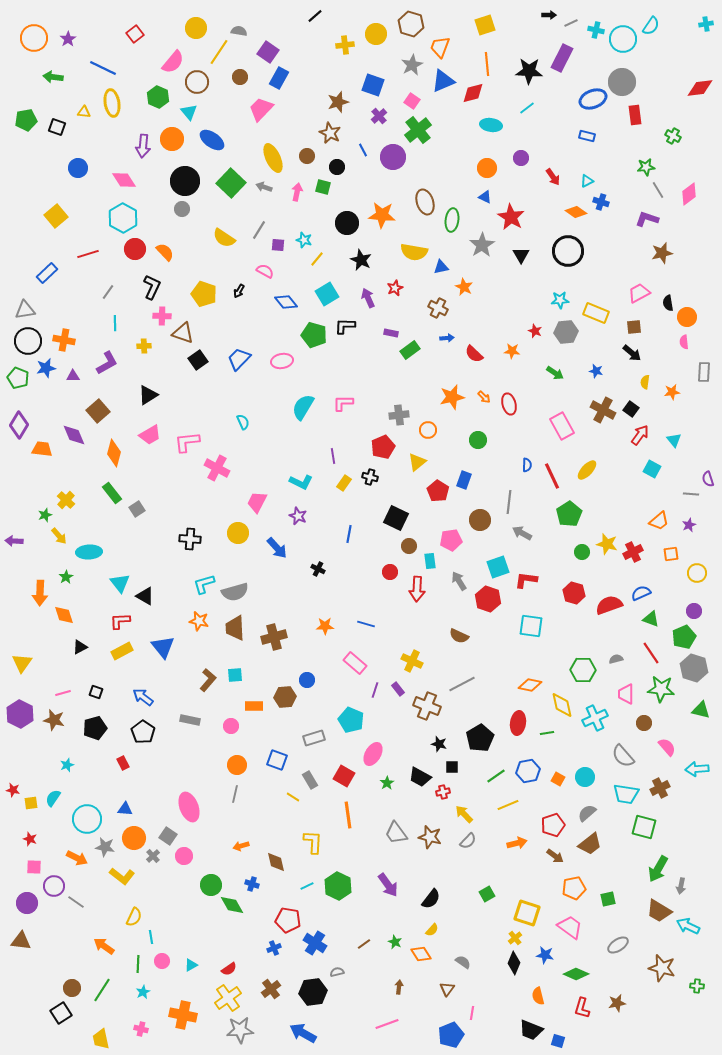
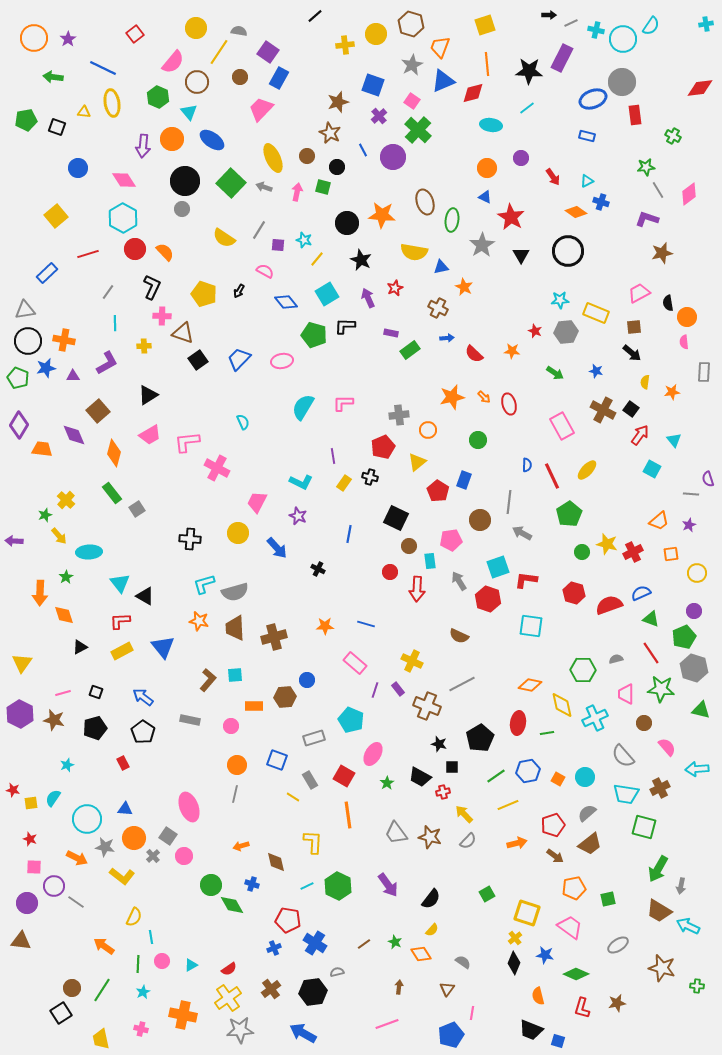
green cross at (418, 130): rotated 8 degrees counterclockwise
